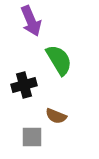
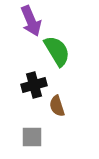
green semicircle: moved 2 px left, 9 px up
black cross: moved 10 px right
brown semicircle: moved 1 px right, 10 px up; rotated 50 degrees clockwise
